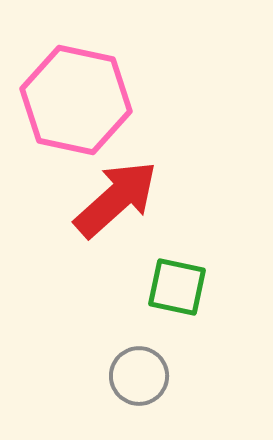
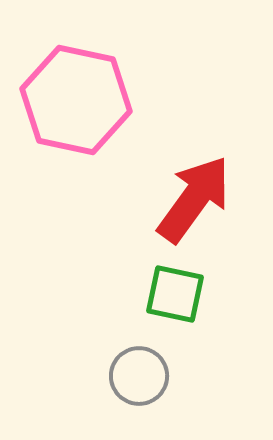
red arrow: moved 78 px right; rotated 12 degrees counterclockwise
green square: moved 2 px left, 7 px down
